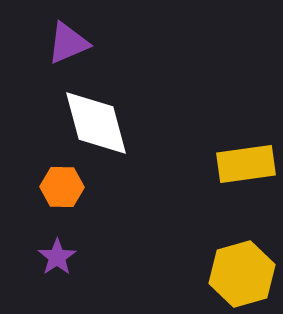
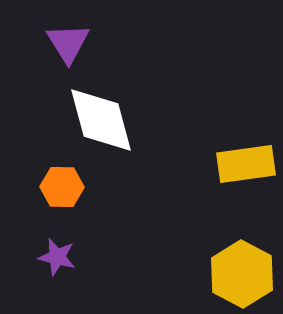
purple triangle: rotated 39 degrees counterclockwise
white diamond: moved 5 px right, 3 px up
purple star: rotated 24 degrees counterclockwise
yellow hexagon: rotated 16 degrees counterclockwise
